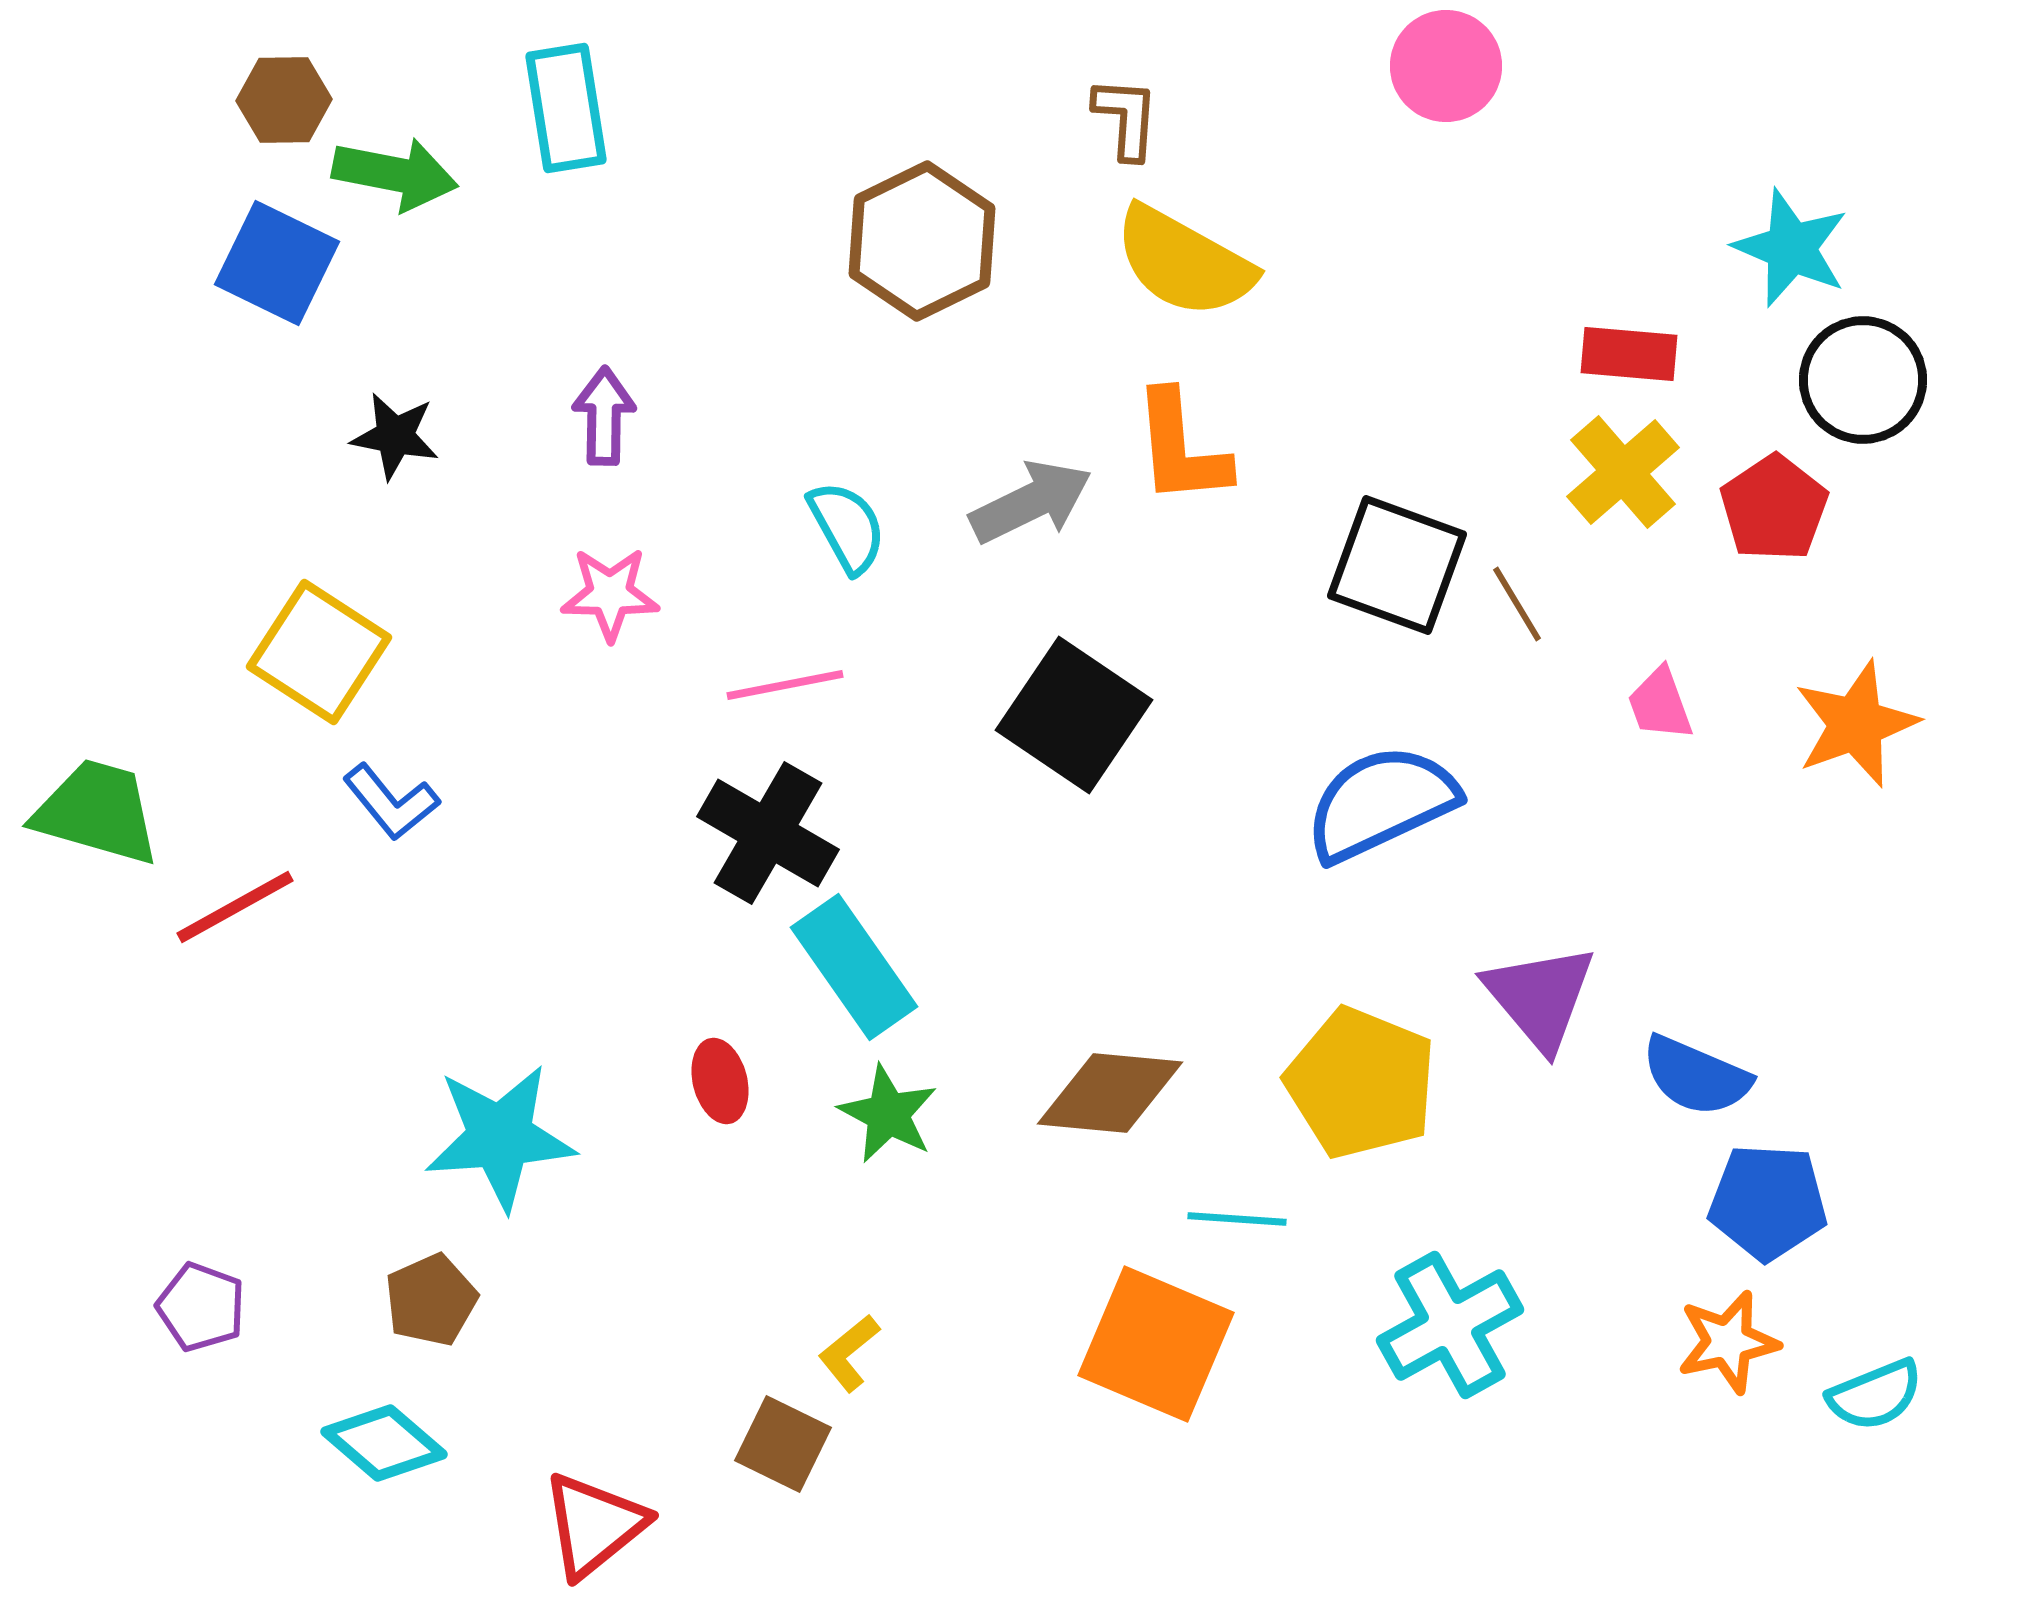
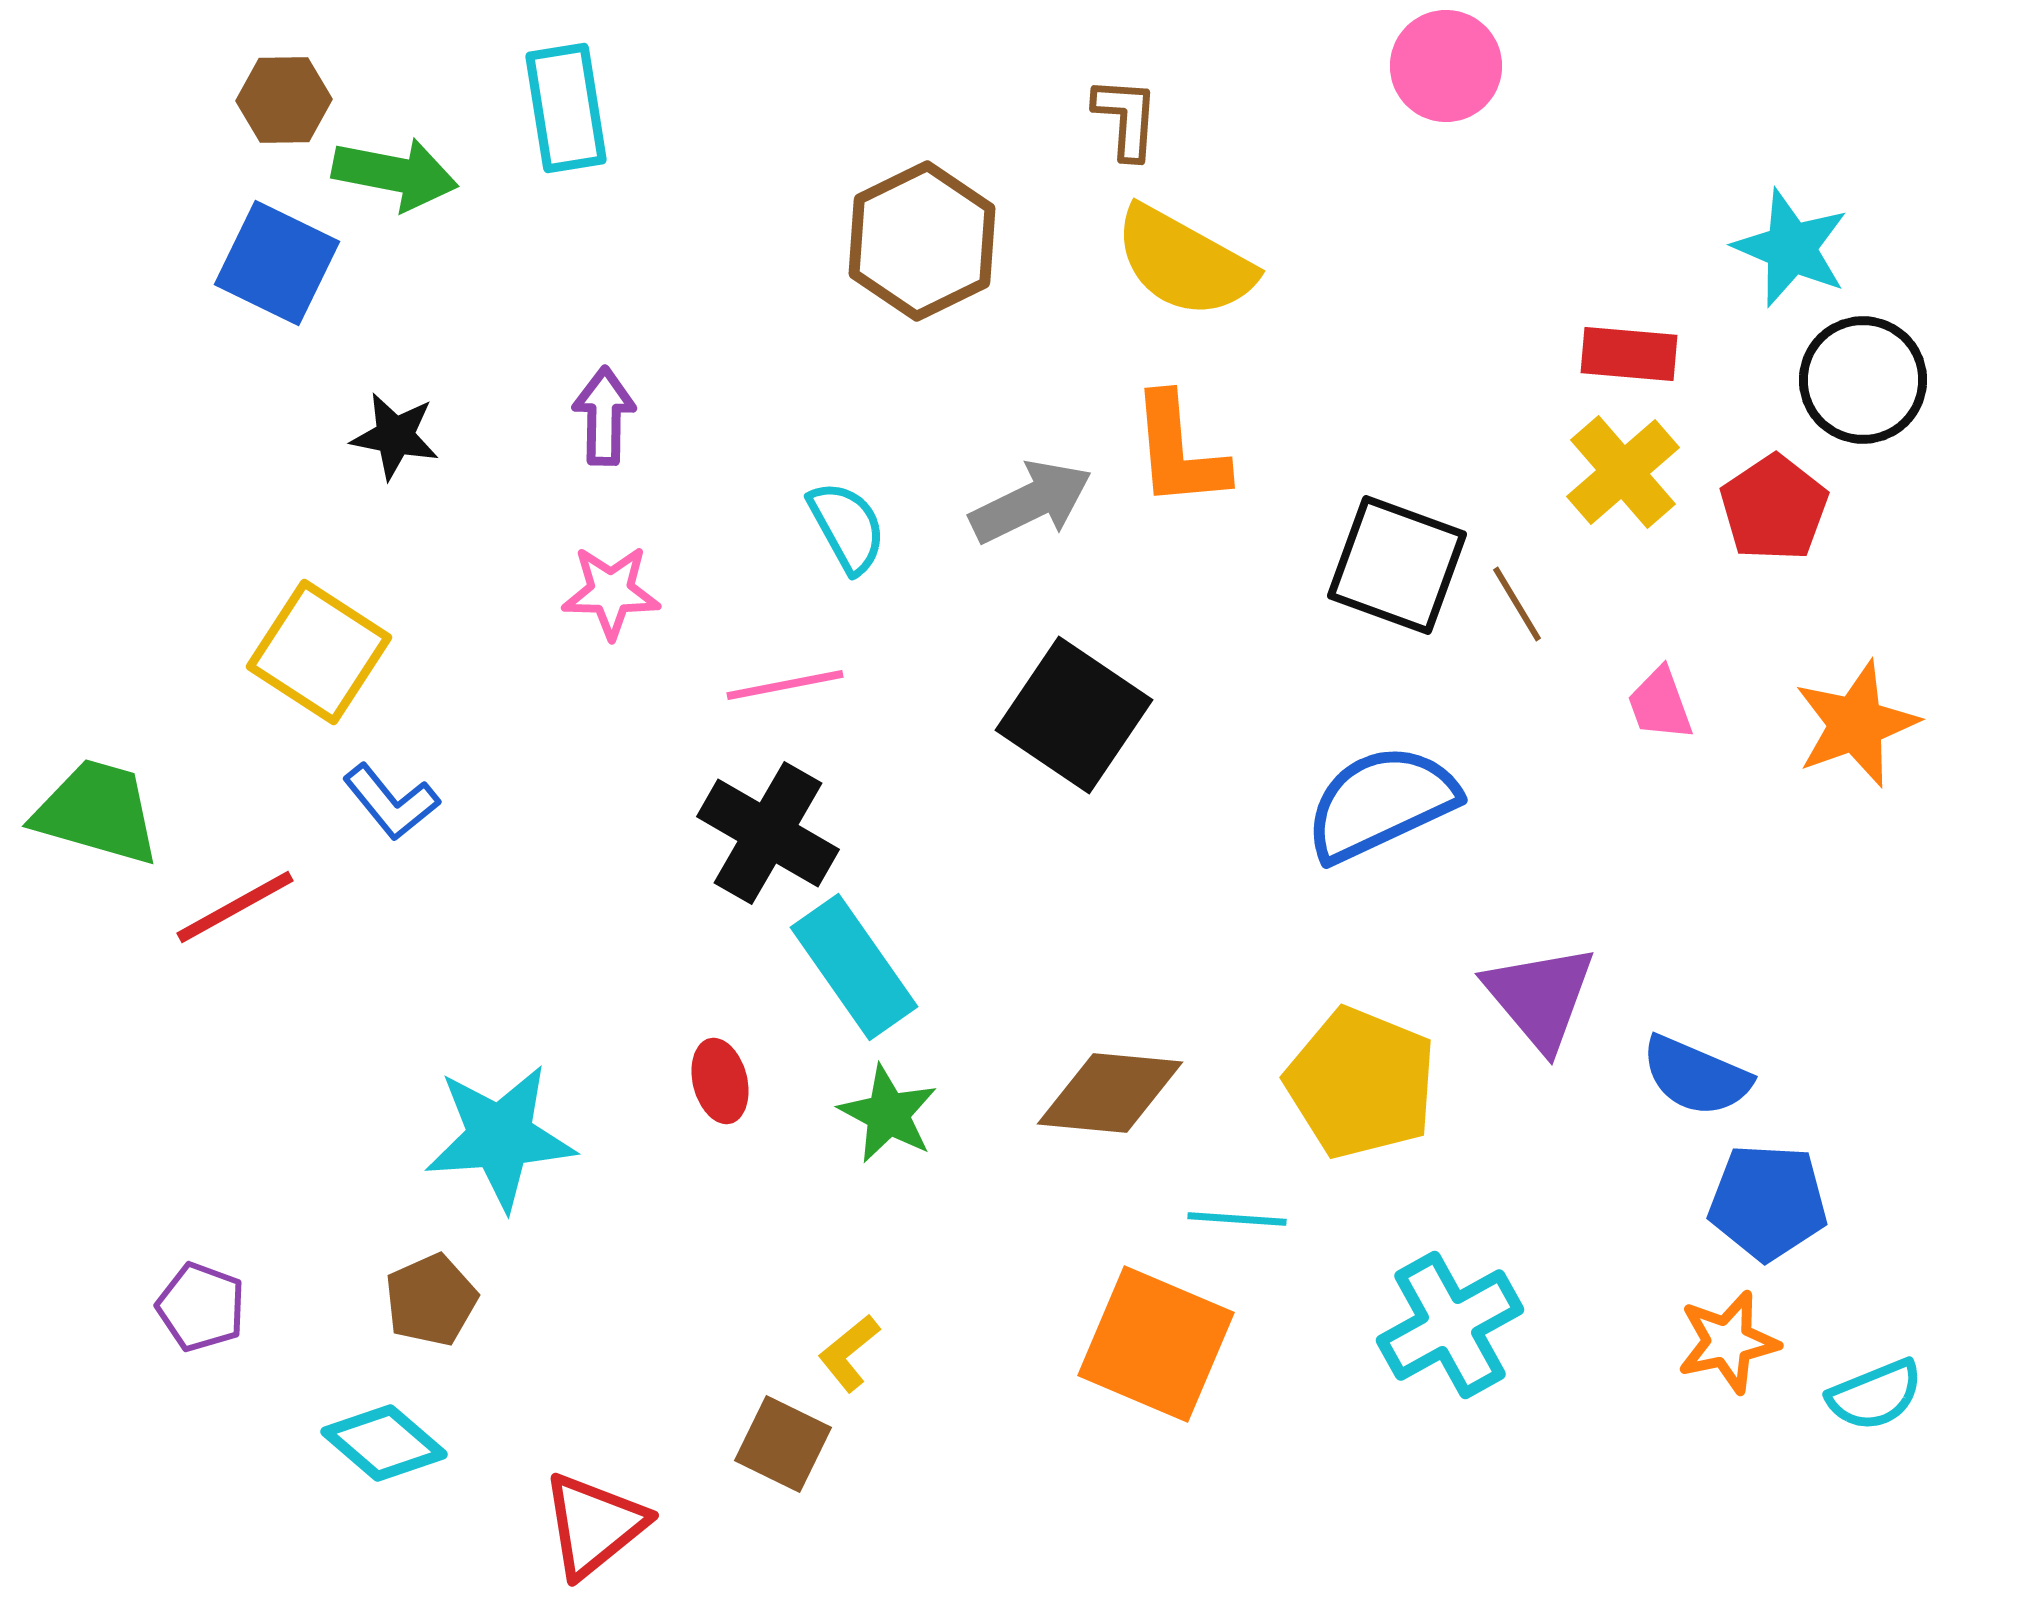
orange L-shape at (1181, 448): moved 2 px left, 3 px down
pink star at (610, 594): moved 1 px right, 2 px up
